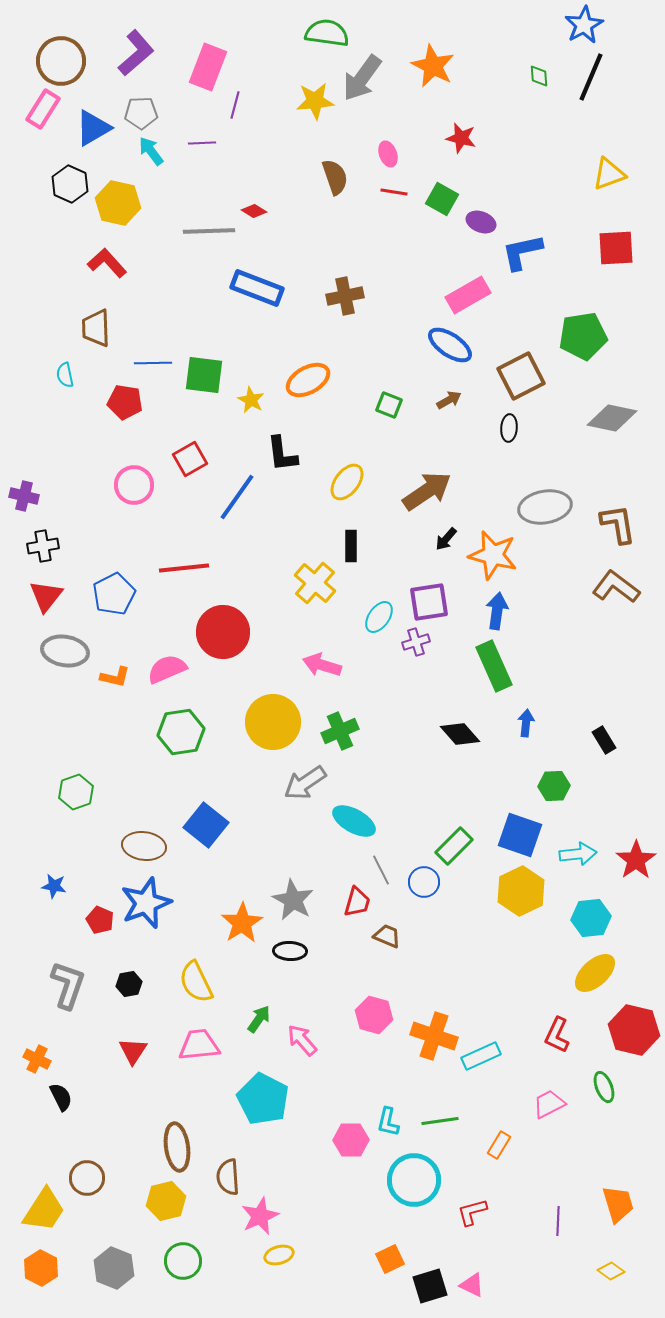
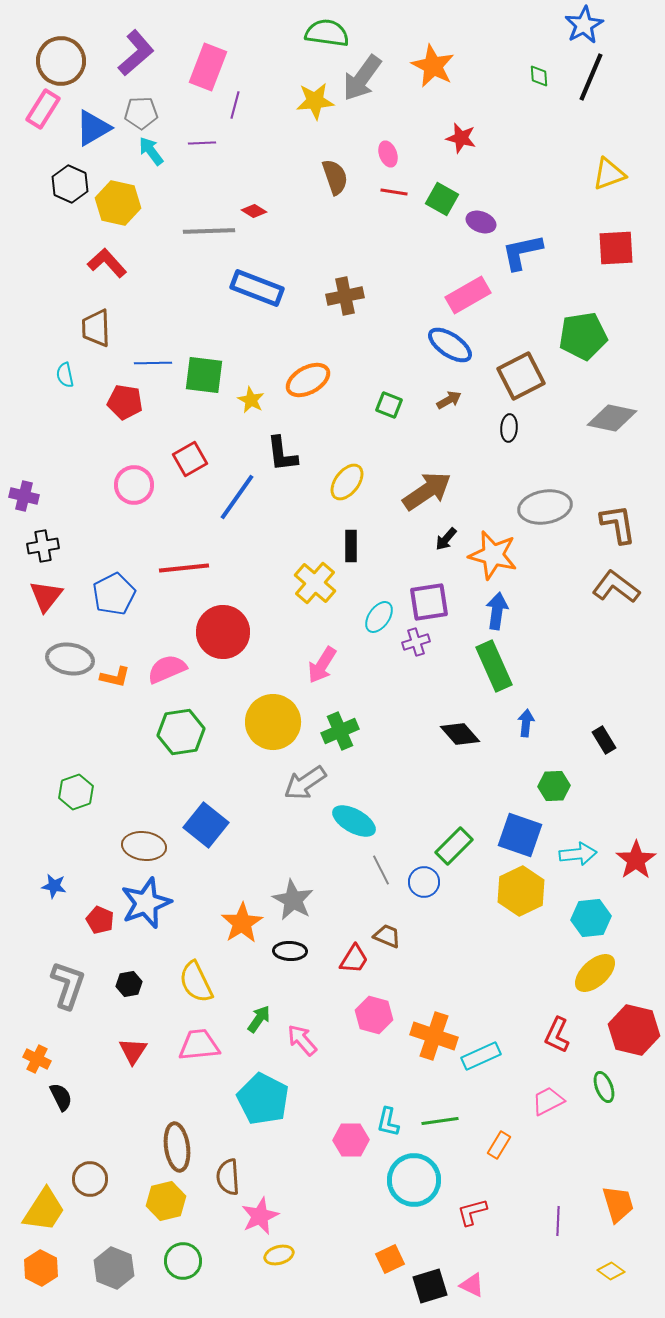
gray ellipse at (65, 651): moved 5 px right, 8 px down
pink arrow at (322, 665): rotated 75 degrees counterclockwise
red trapezoid at (357, 902): moved 3 px left, 57 px down; rotated 16 degrees clockwise
pink trapezoid at (549, 1104): moved 1 px left, 3 px up
brown circle at (87, 1178): moved 3 px right, 1 px down
